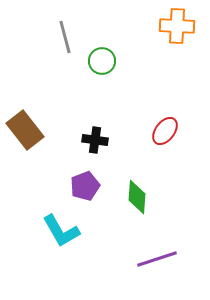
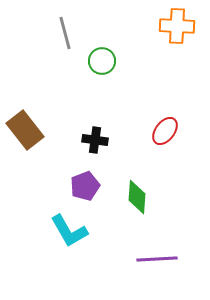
gray line: moved 4 px up
cyan L-shape: moved 8 px right
purple line: rotated 15 degrees clockwise
